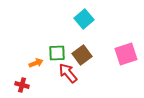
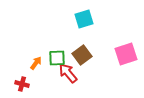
cyan square: rotated 24 degrees clockwise
green square: moved 5 px down
orange arrow: rotated 32 degrees counterclockwise
red cross: moved 1 px up
